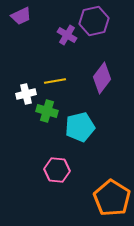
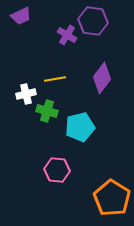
purple hexagon: moved 1 px left; rotated 20 degrees clockwise
yellow line: moved 2 px up
